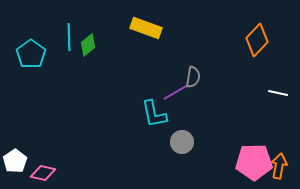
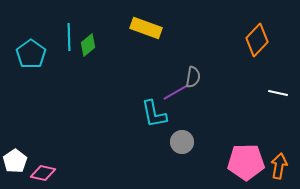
pink pentagon: moved 8 px left
